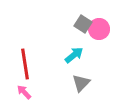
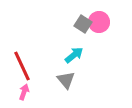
pink circle: moved 7 px up
red line: moved 3 px left, 2 px down; rotated 16 degrees counterclockwise
gray triangle: moved 15 px left, 3 px up; rotated 24 degrees counterclockwise
pink arrow: rotated 63 degrees clockwise
